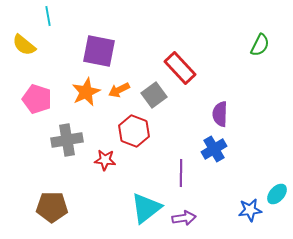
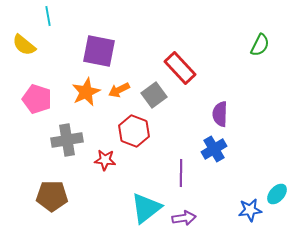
brown pentagon: moved 11 px up
